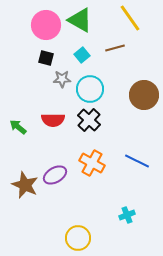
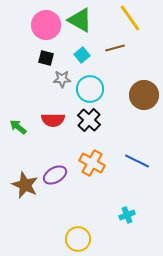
yellow circle: moved 1 px down
